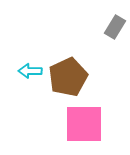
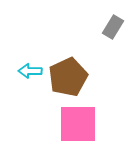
gray rectangle: moved 2 px left
pink square: moved 6 px left
